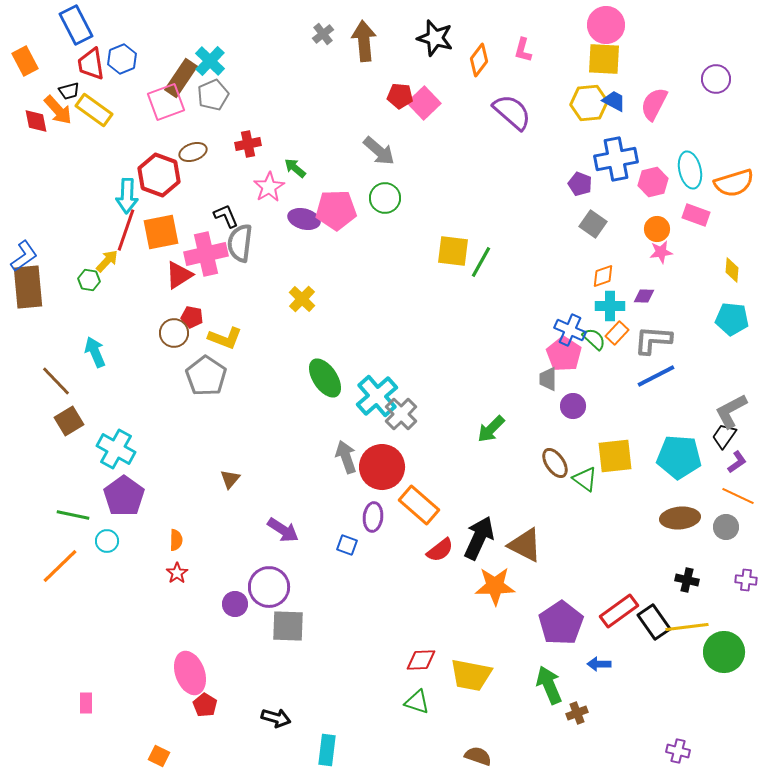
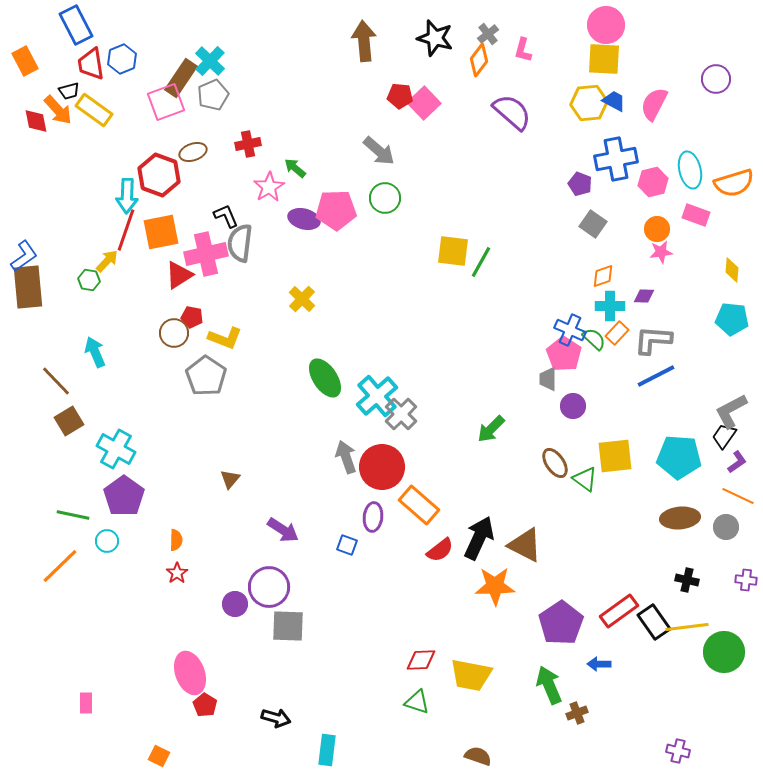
gray cross at (323, 34): moved 165 px right
